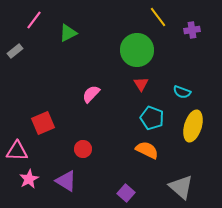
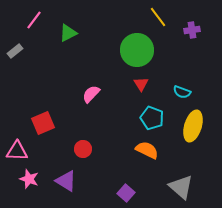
pink star: rotated 24 degrees counterclockwise
